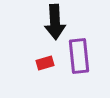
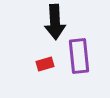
red rectangle: moved 1 px down
